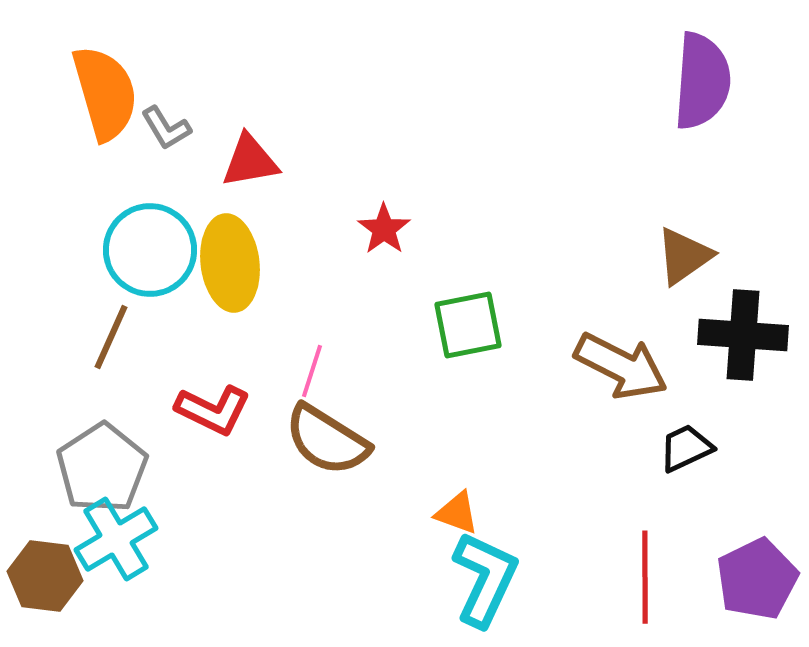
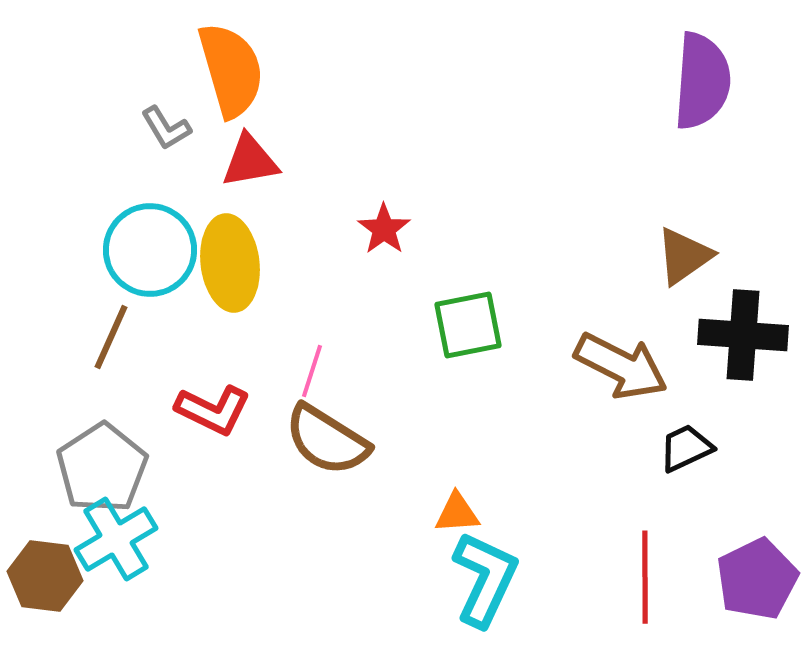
orange semicircle: moved 126 px right, 23 px up
orange triangle: rotated 24 degrees counterclockwise
